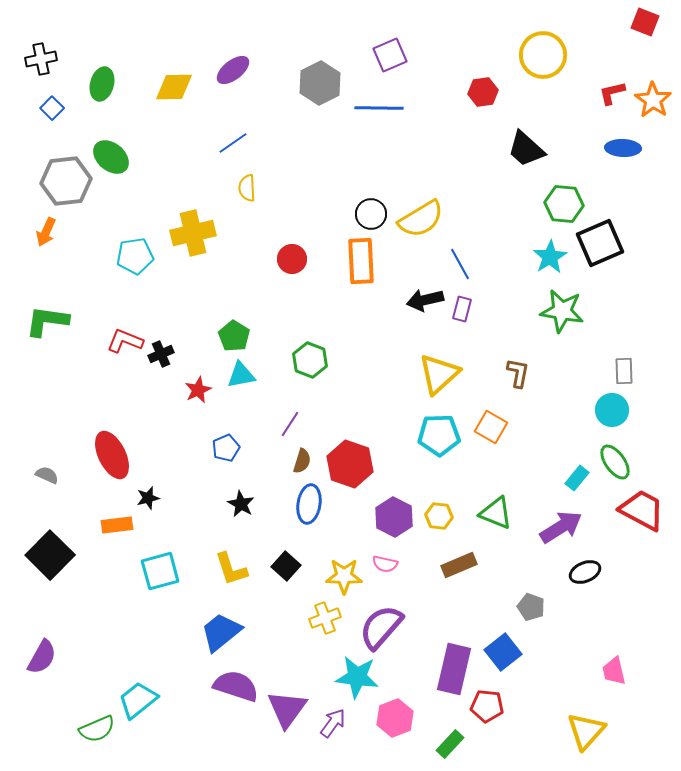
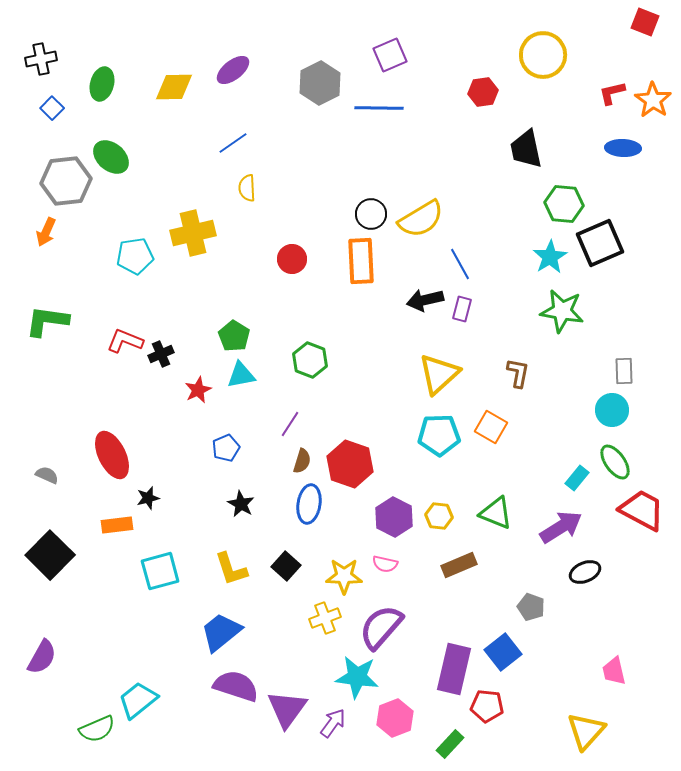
black trapezoid at (526, 149): rotated 36 degrees clockwise
